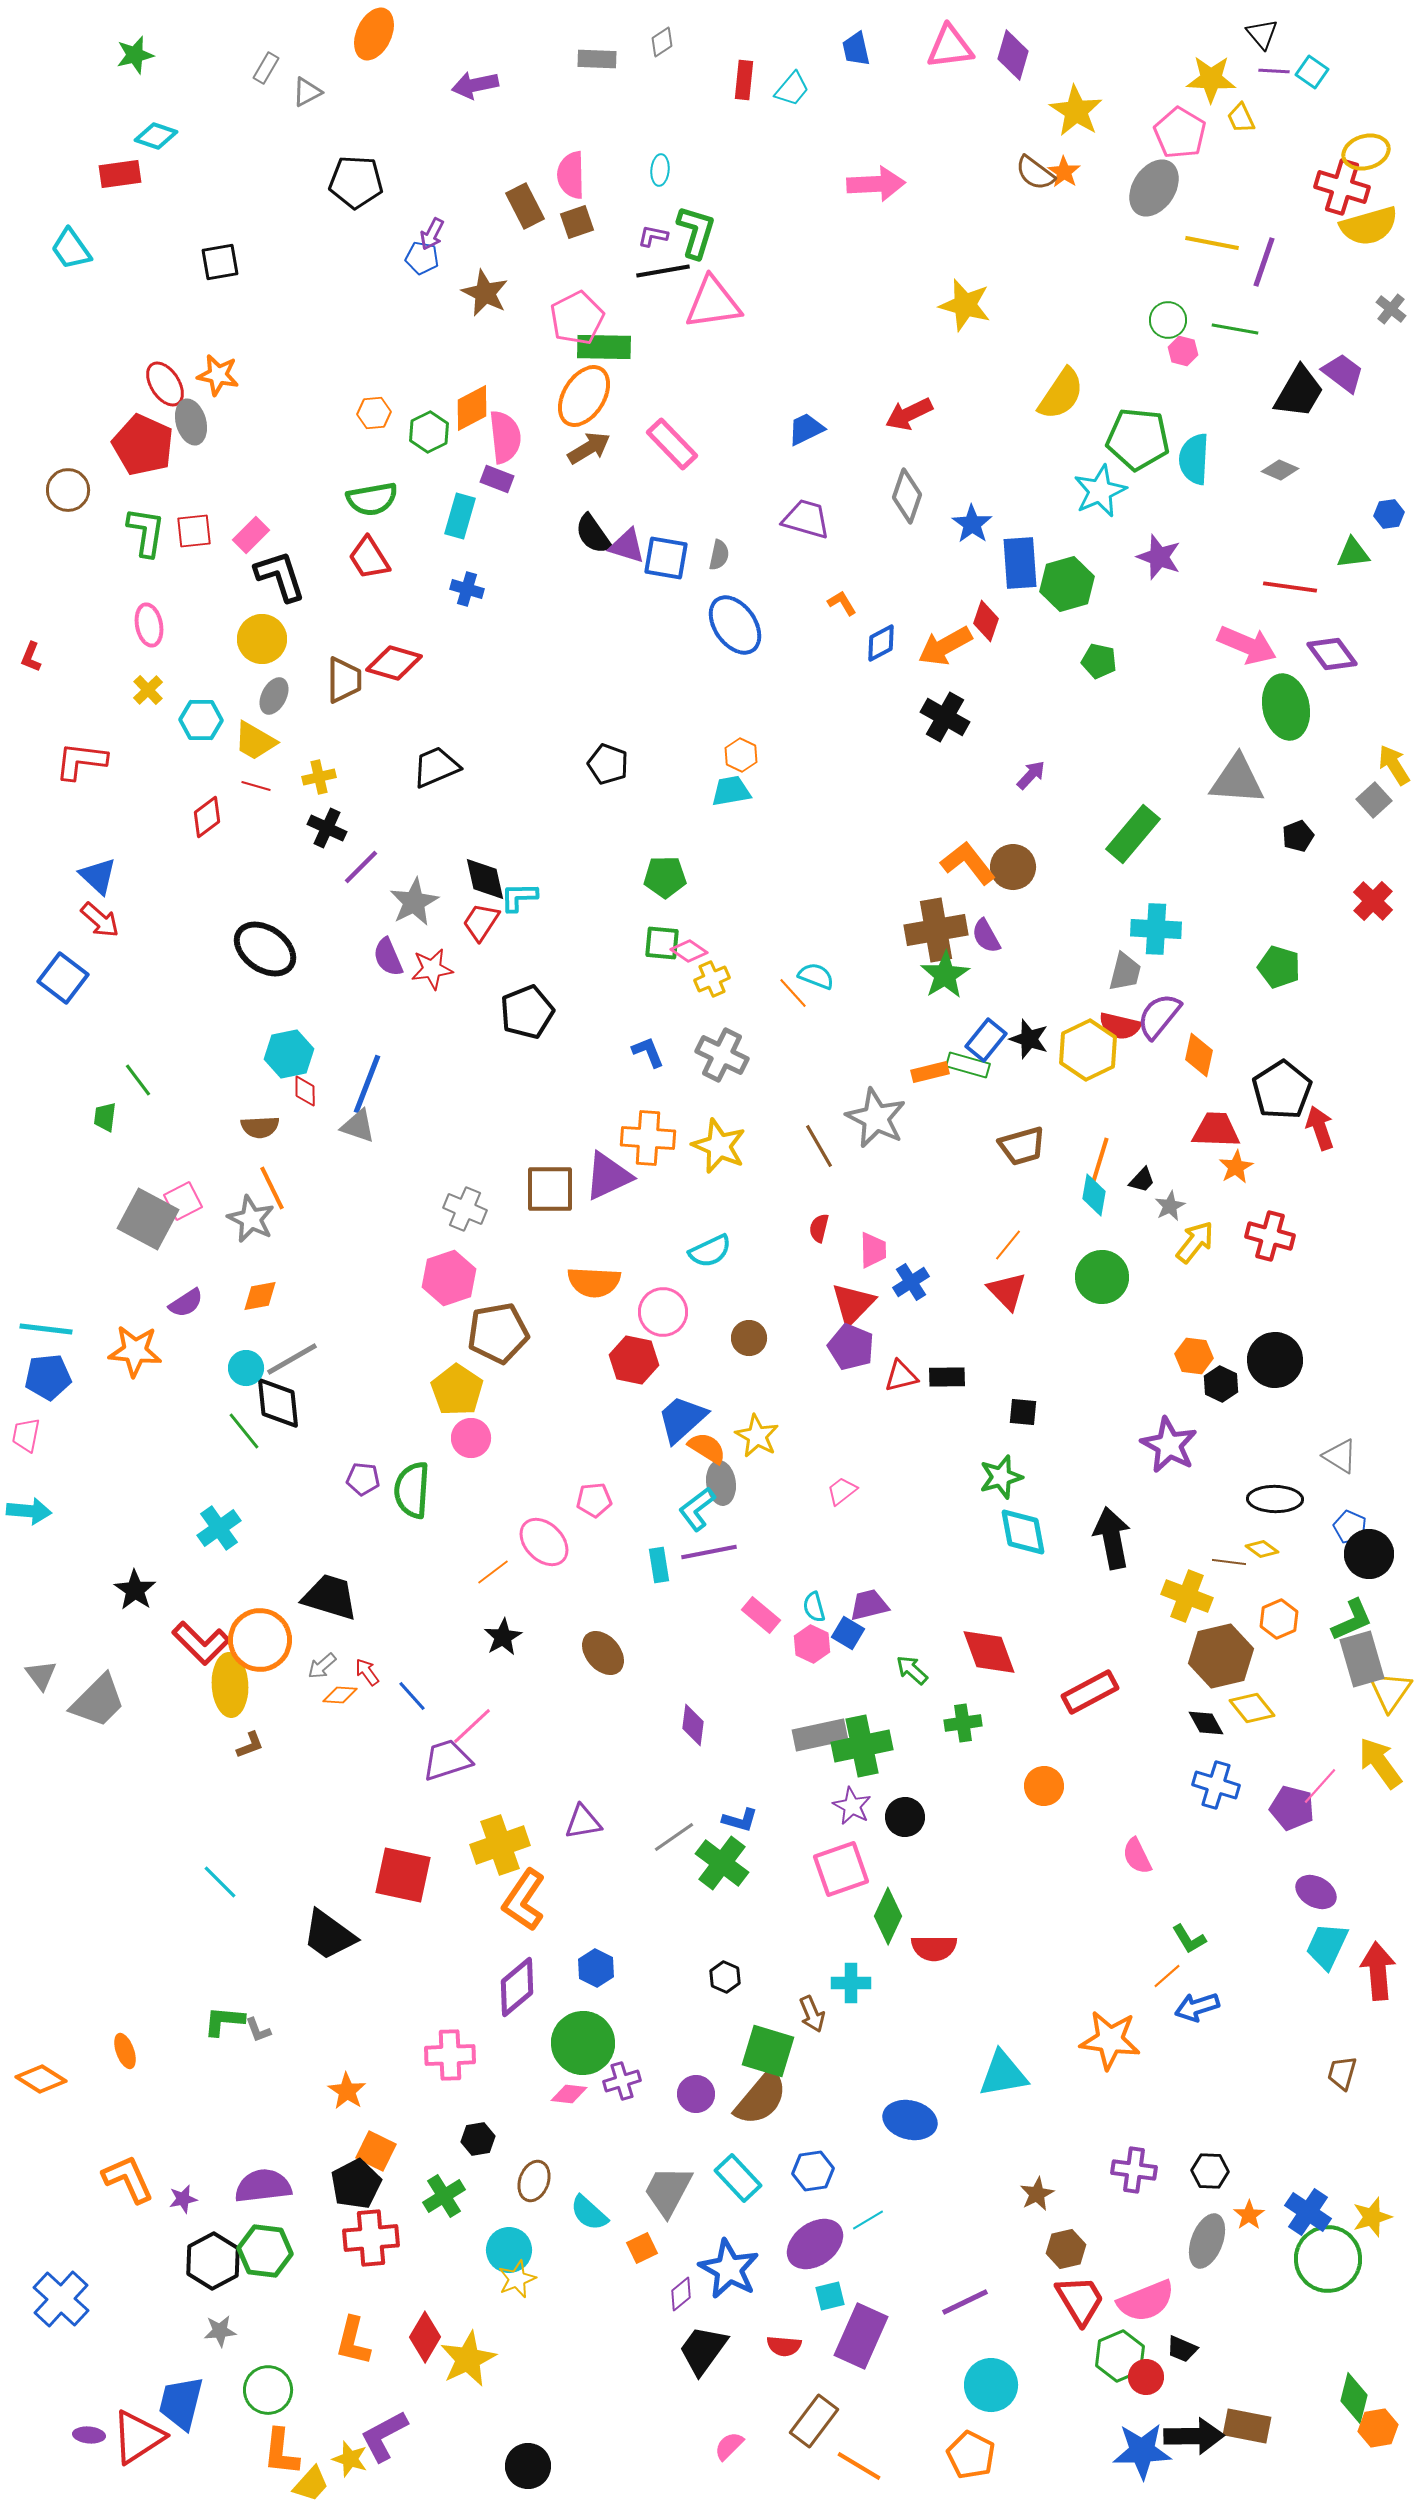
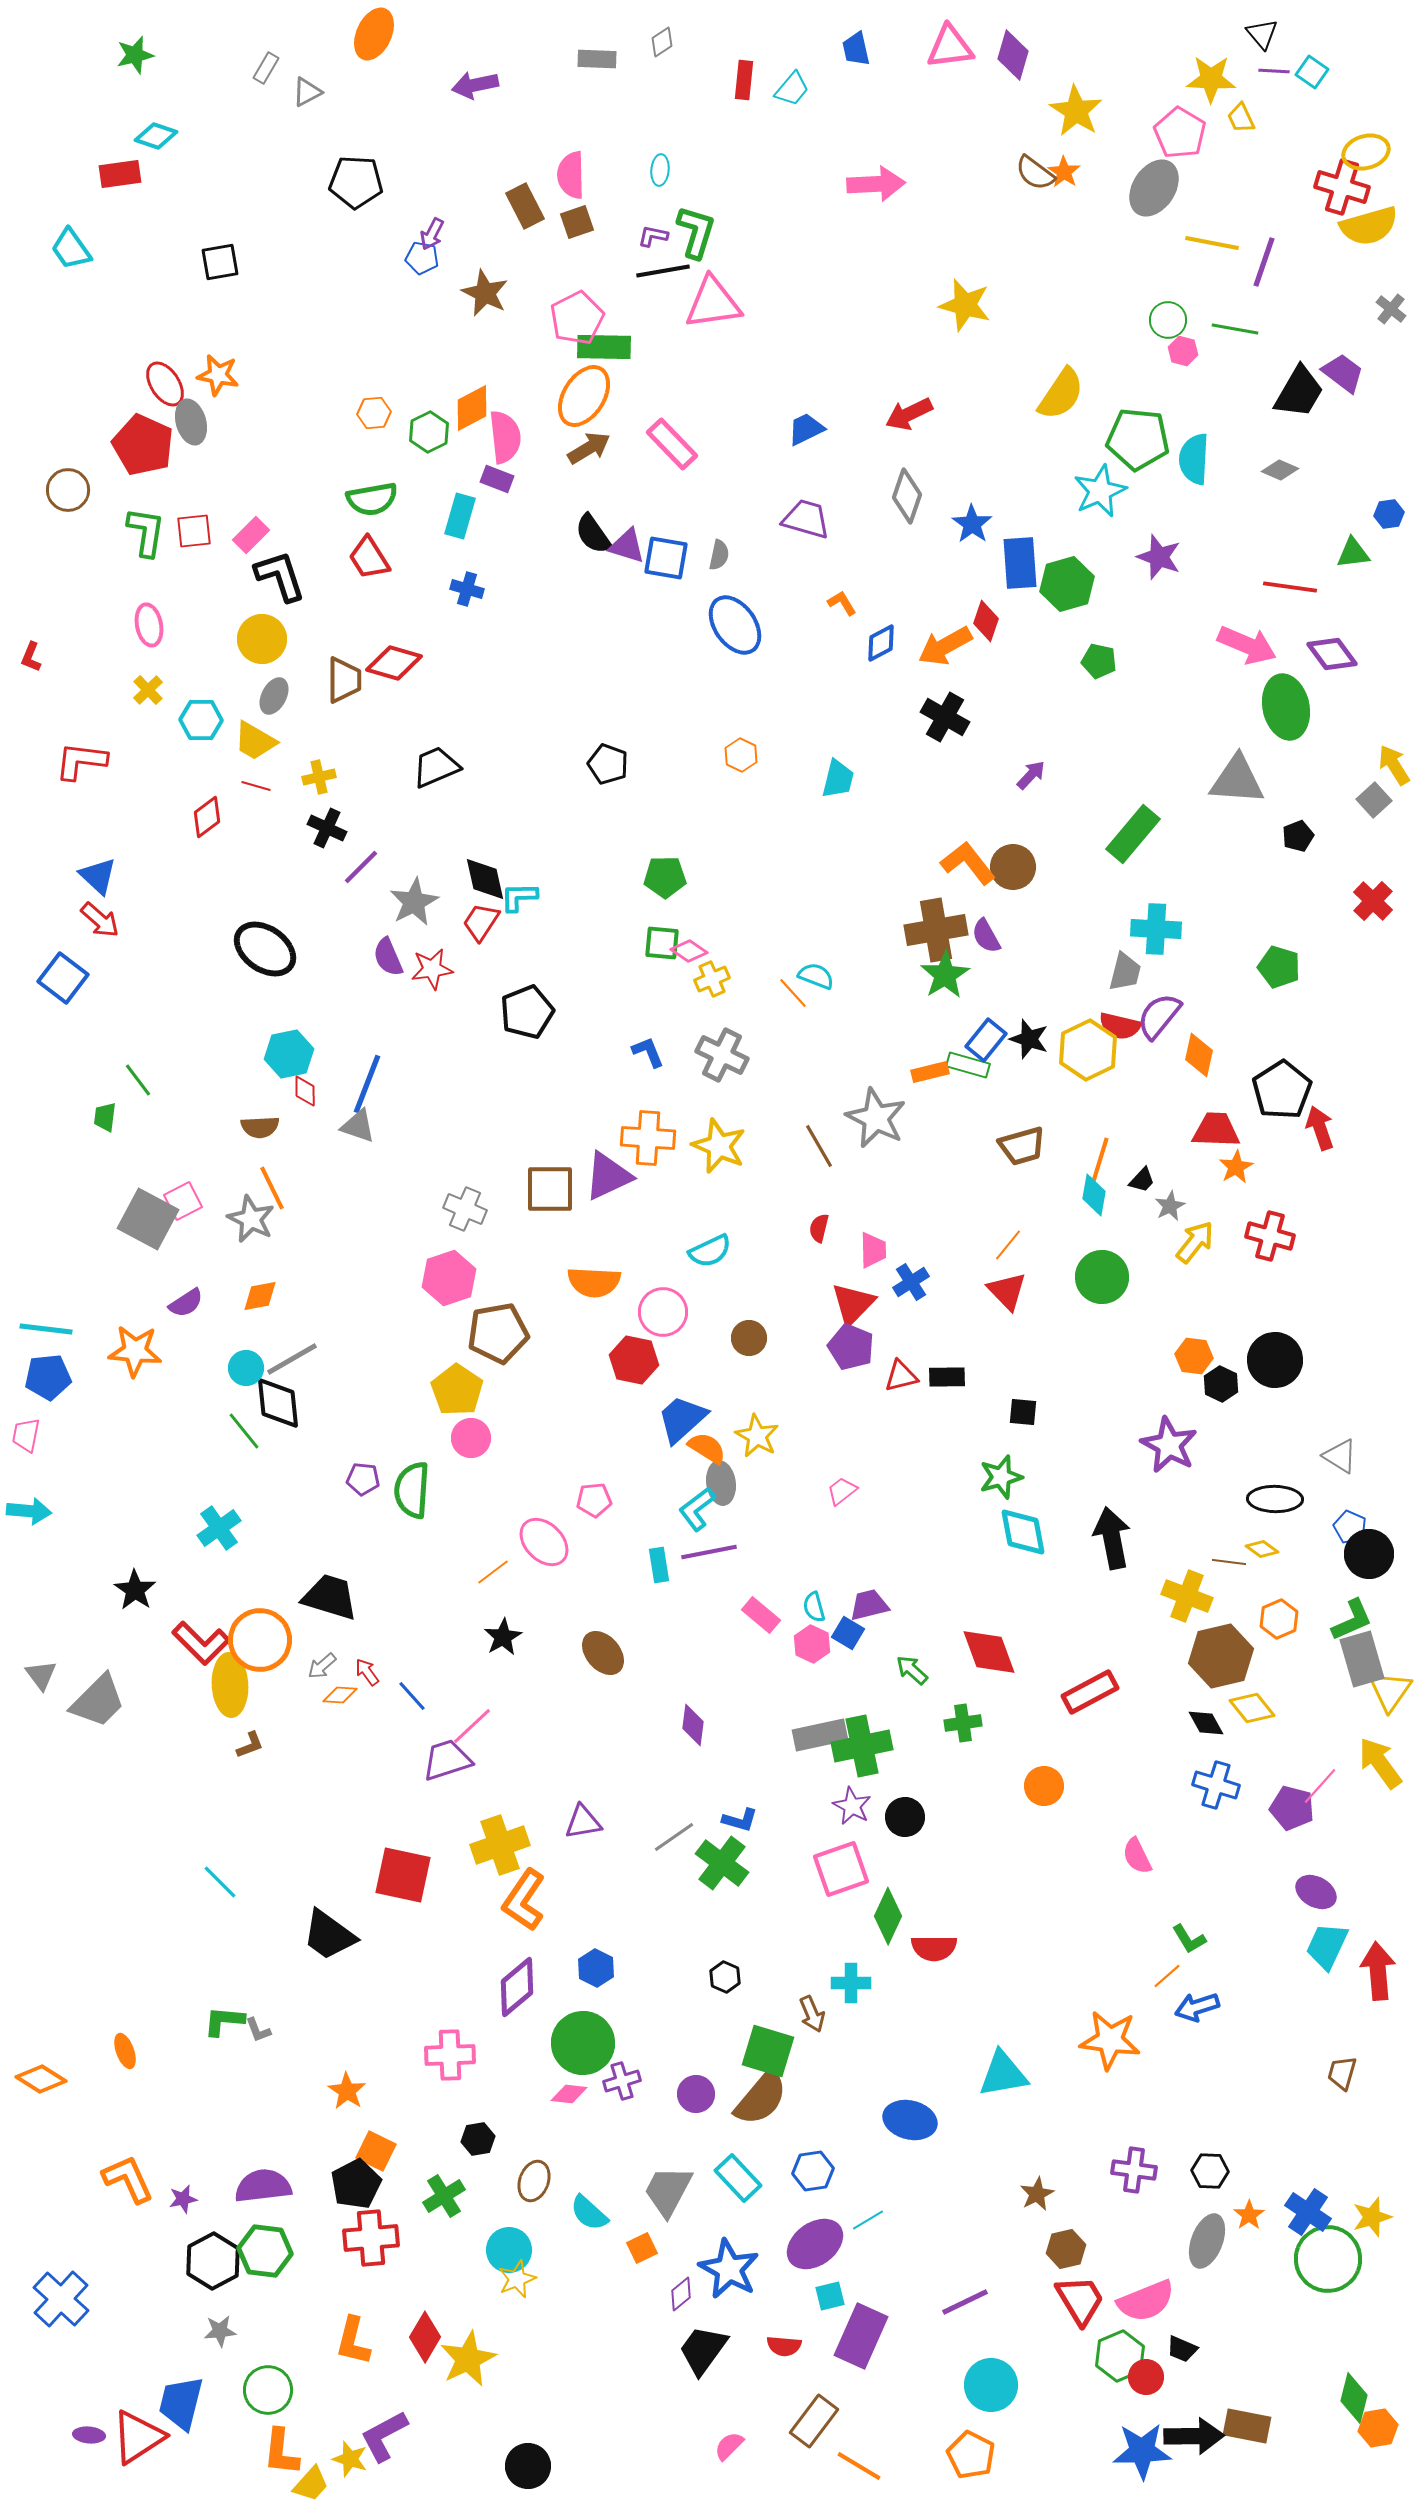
cyan trapezoid at (731, 791): moved 107 px right, 12 px up; rotated 114 degrees clockwise
